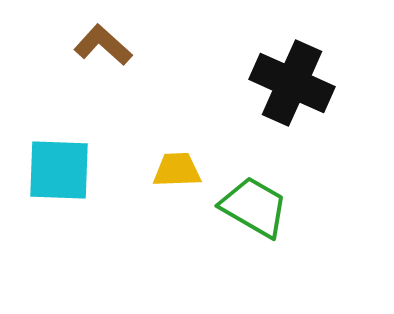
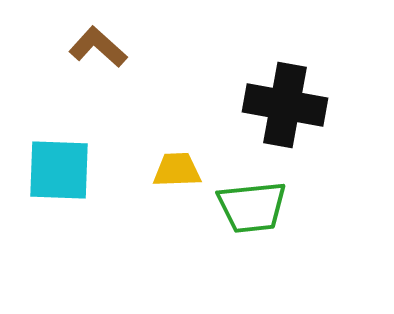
brown L-shape: moved 5 px left, 2 px down
black cross: moved 7 px left, 22 px down; rotated 14 degrees counterclockwise
green trapezoid: moved 2 px left; rotated 144 degrees clockwise
